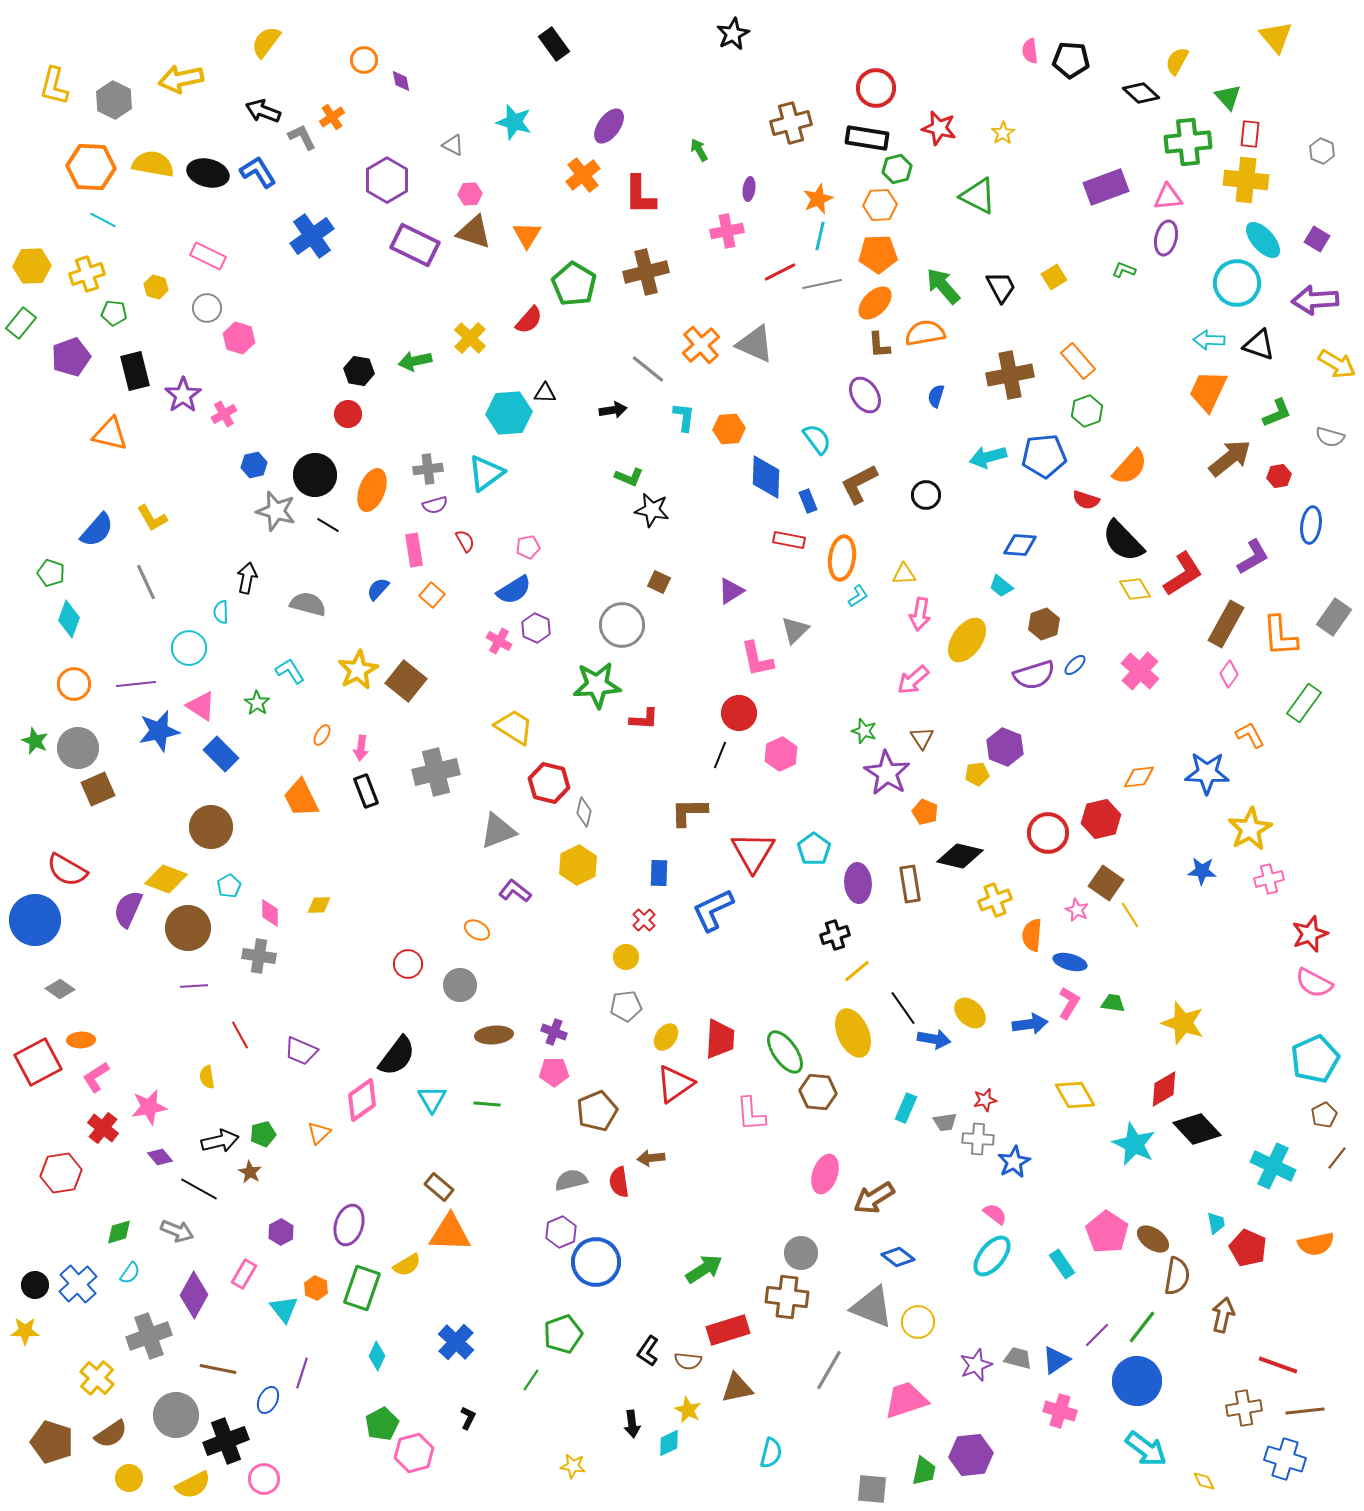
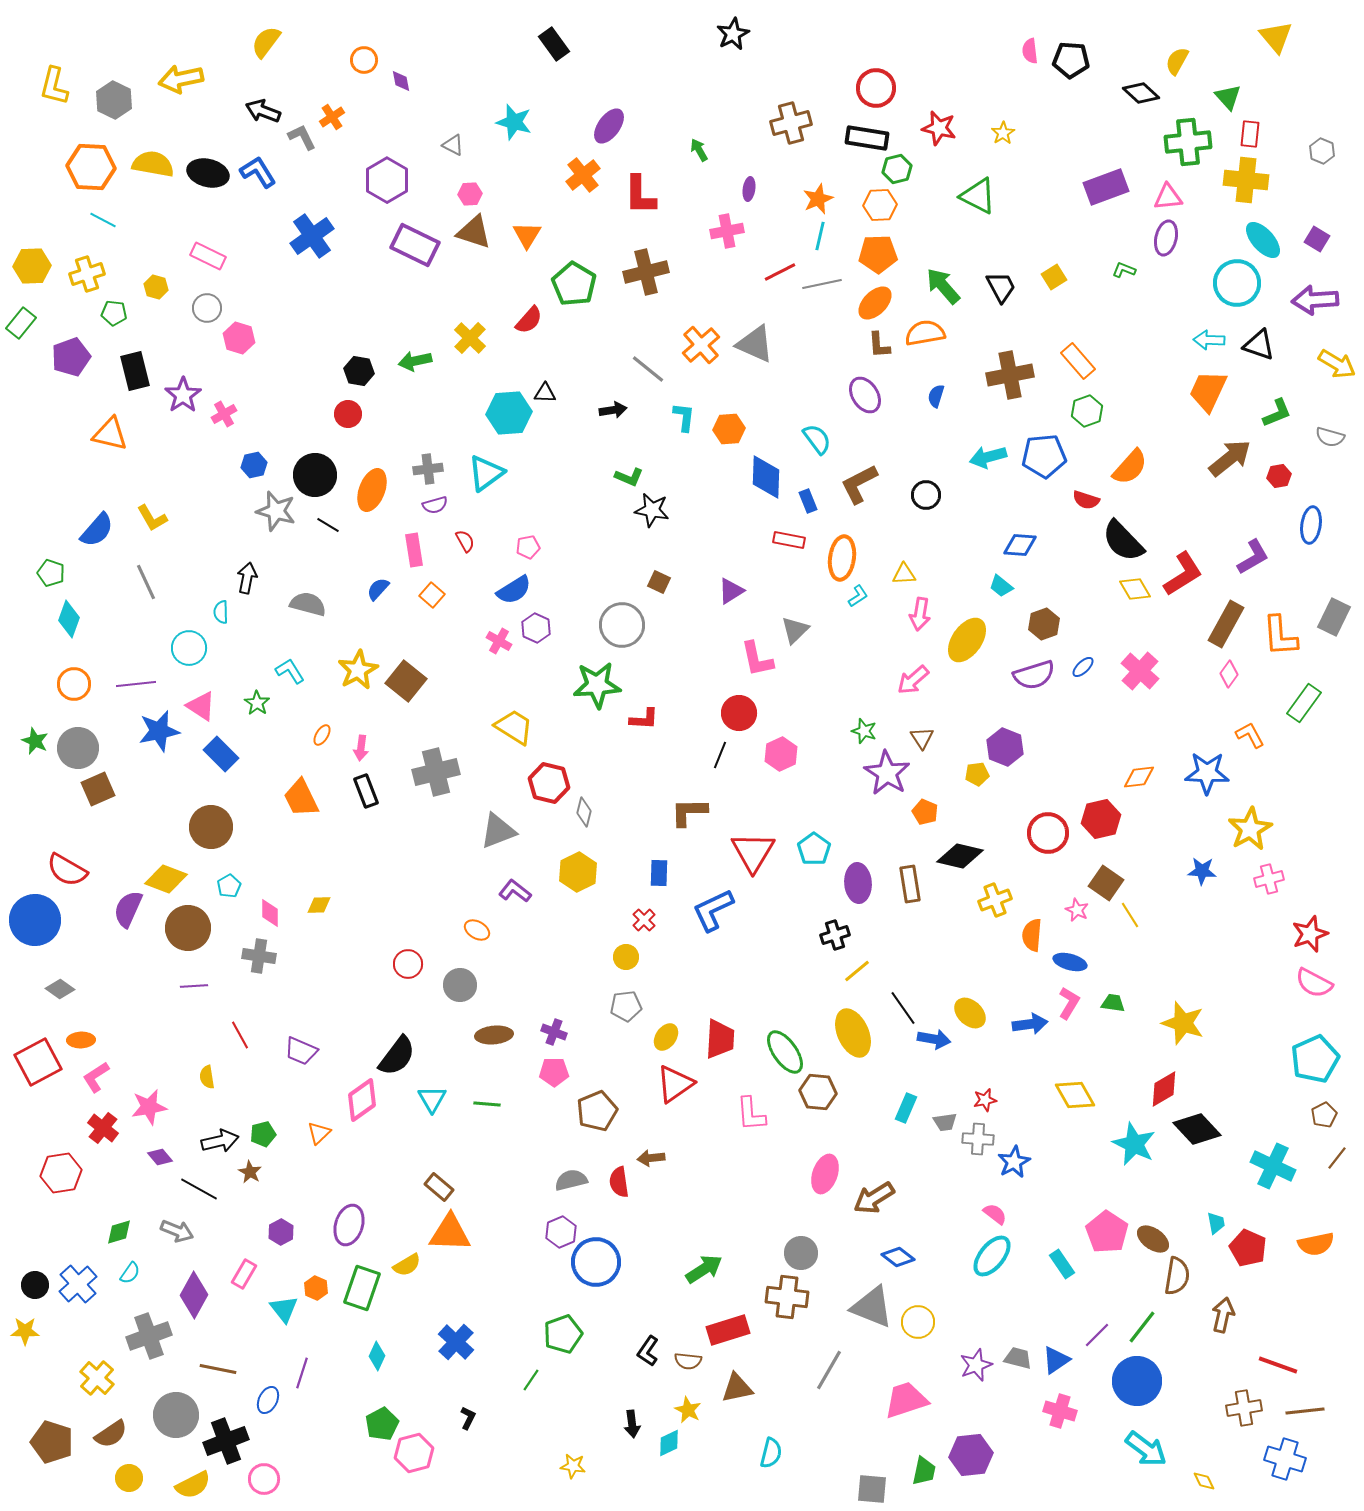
gray rectangle at (1334, 617): rotated 9 degrees counterclockwise
blue ellipse at (1075, 665): moved 8 px right, 2 px down
yellow hexagon at (578, 865): moved 7 px down
